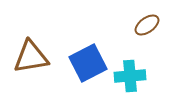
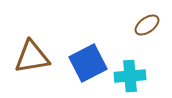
brown triangle: moved 1 px right
